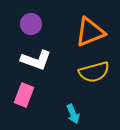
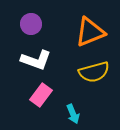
pink rectangle: moved 17 px right; rotated 15 degrees clockwise
